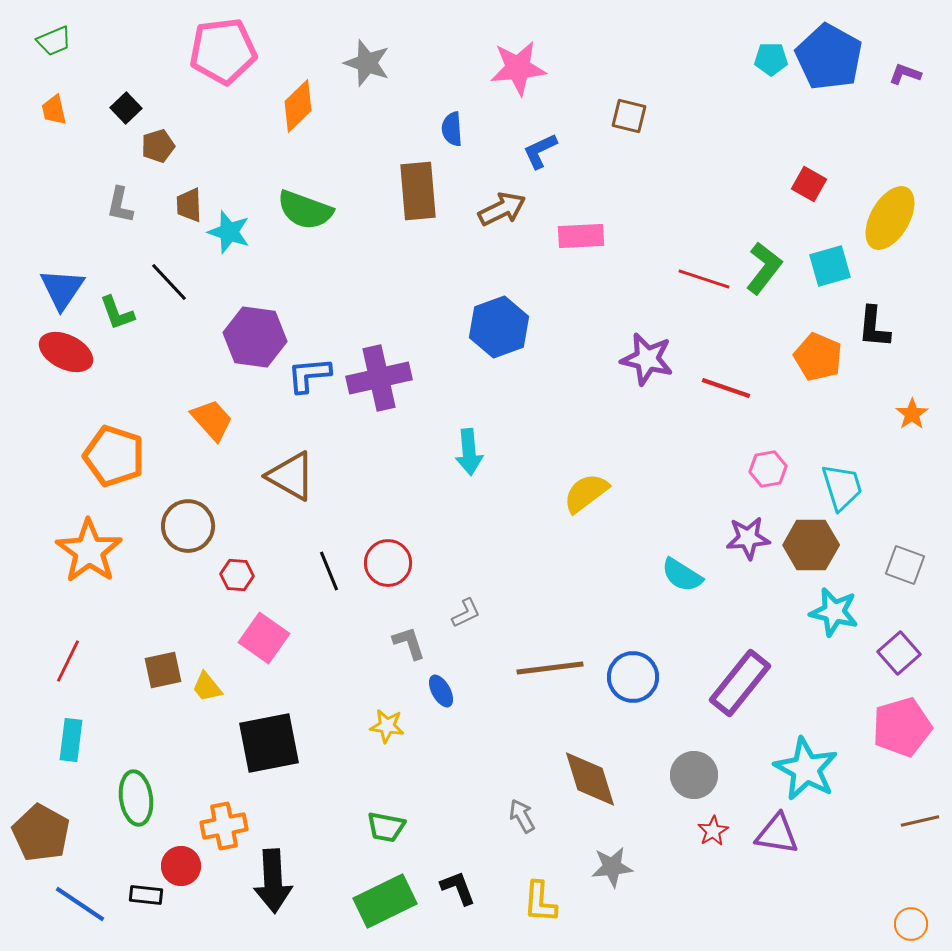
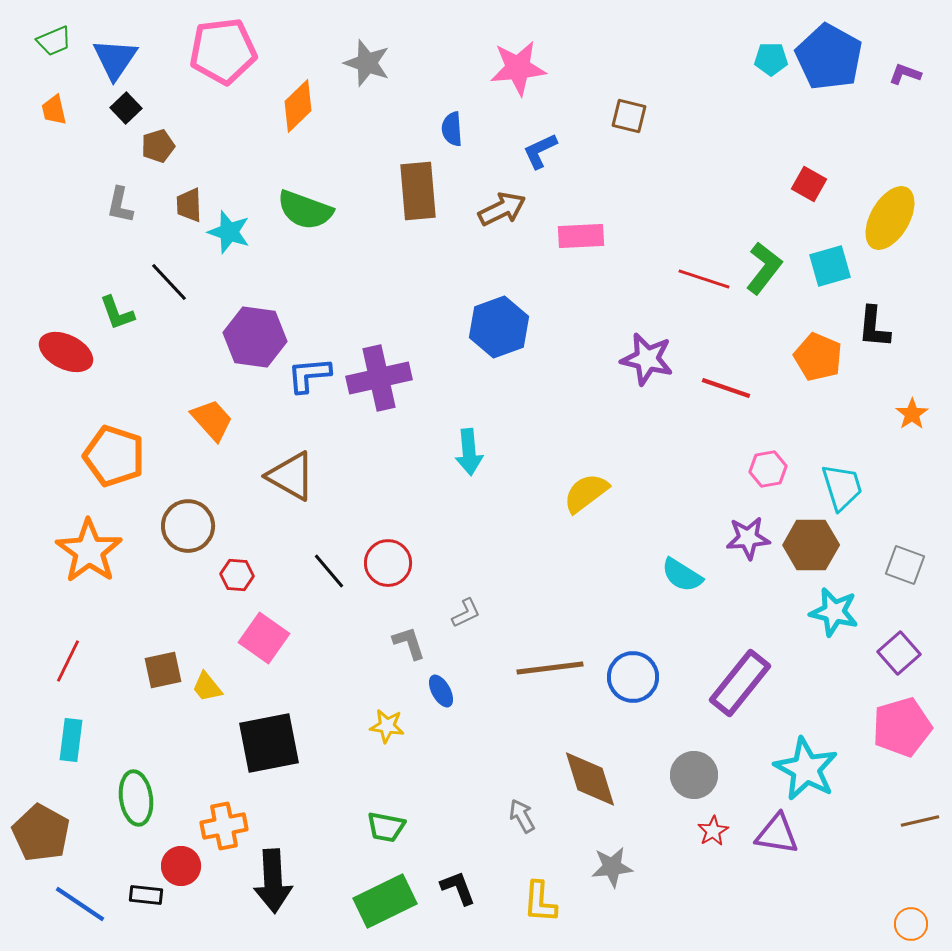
blue triangle at (62, 289): moved 53 px right, 230 px up
black line at (329, 571): rotated 18 degrees counterclockwise
